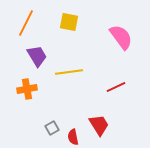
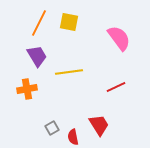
orange line: moved 13 px right
pink semicircle: moved 2 px left, 1 px down
